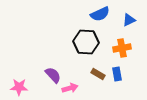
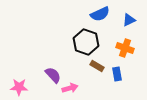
black hexagon: rotated 15 degrees clockwise
orange cross: moved 3 px right; rotated 30 degrees clockwise
brown rectangle: moved 1 px left, 8 px up
